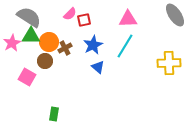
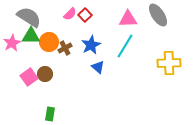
gray ellipse: moved 17 px left
red square: moved 1 px right, 5 px up; rotated 32 degrees counterclockwise
blue star: moved 2 px left
brown circle: moved 13 px down
pink square: moved 2 px right; rotated 24 degrees clockwise
green rectangle: moved 4 px left
